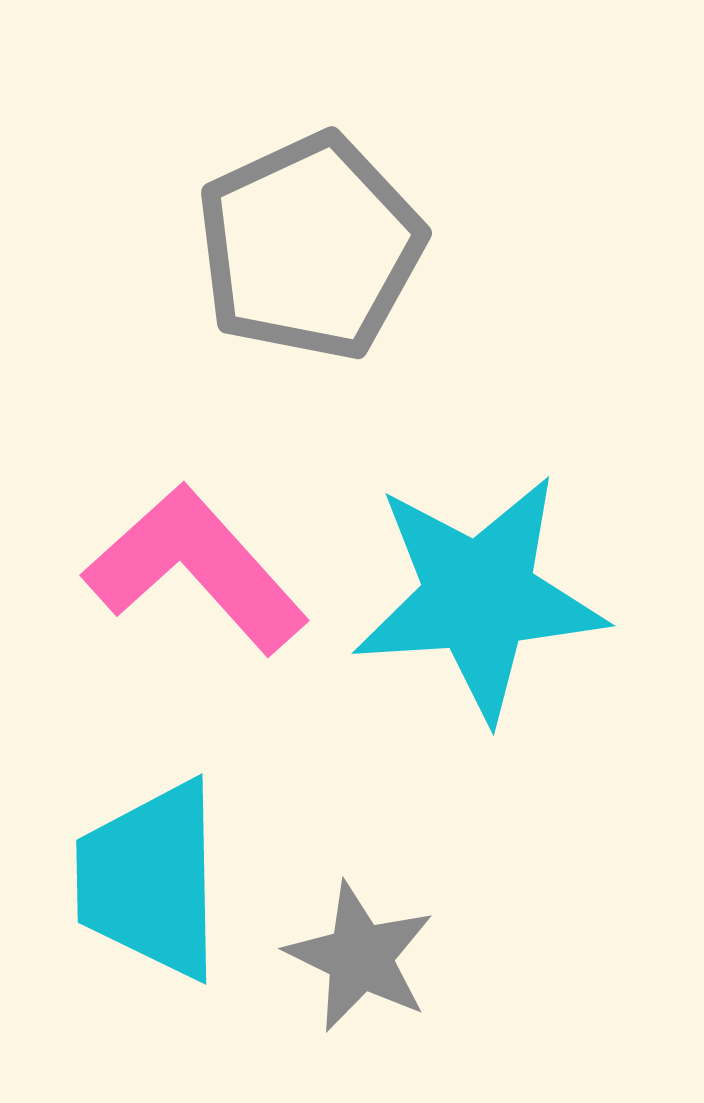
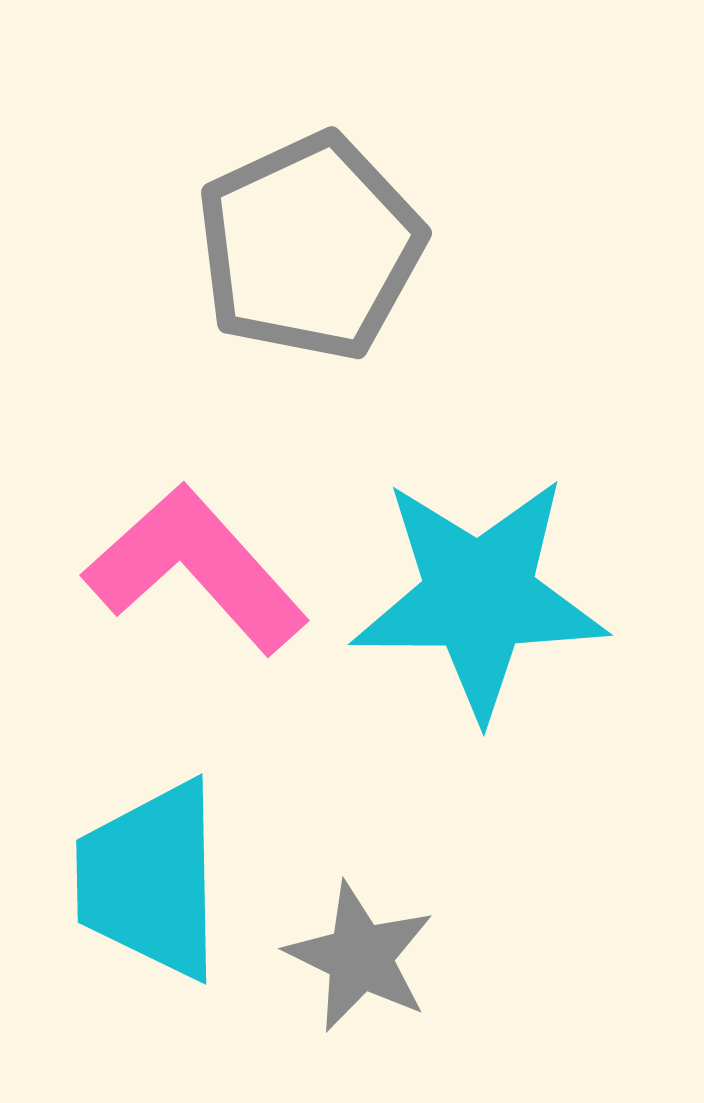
cyan star: rotated 4 degrees clockwise
